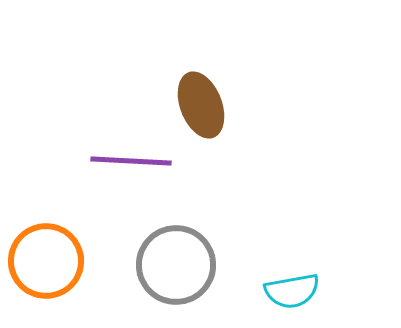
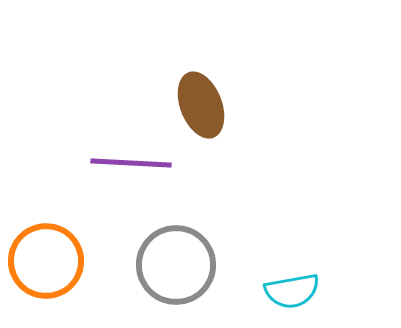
purple line: moved 2 px down
